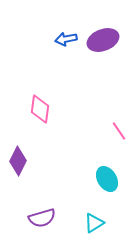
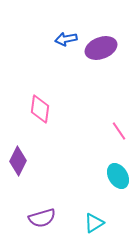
purple ellipse: moved 2 px left, 8 px down
cyan ellipse: moved 11 px right, 3 px up
